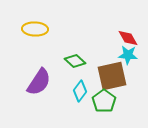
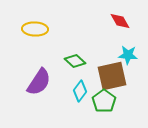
red diamond: moved 8 px left, 17 px up
